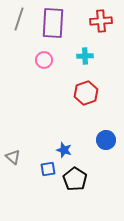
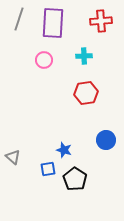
cyan cross: moved 1 px left
red hexagon: rotated 10 degrees clockwise
